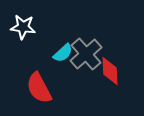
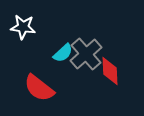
red semicircle: rotated 24 degrees counterclockwise
